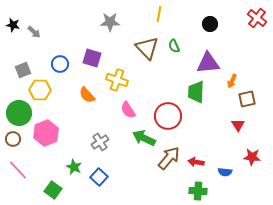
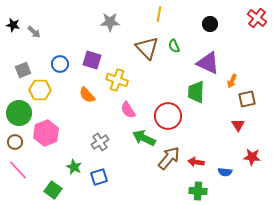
purple square: moved 2 px down
purple triangle: rotated 30 degrees clockwise
brown circle: moved 2 px right, 3 px down
blue square: rotated 30 degrees clockwise
